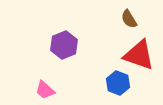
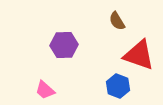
brown semicircle: moved 12 px left, 2 px down
purple hexagon: rotated 20 degrees clockwise
blue hexagon: moved 3 px down
